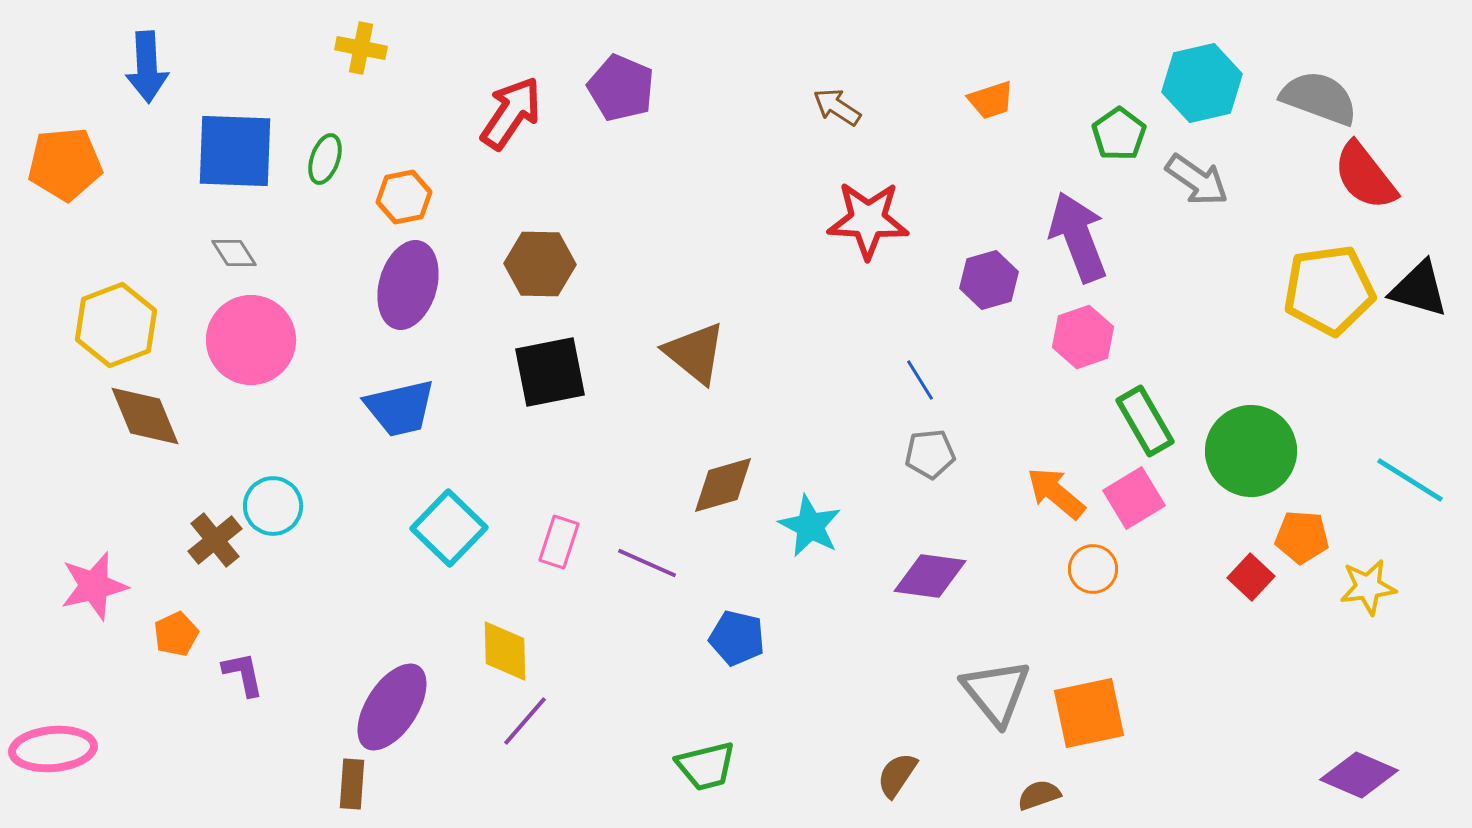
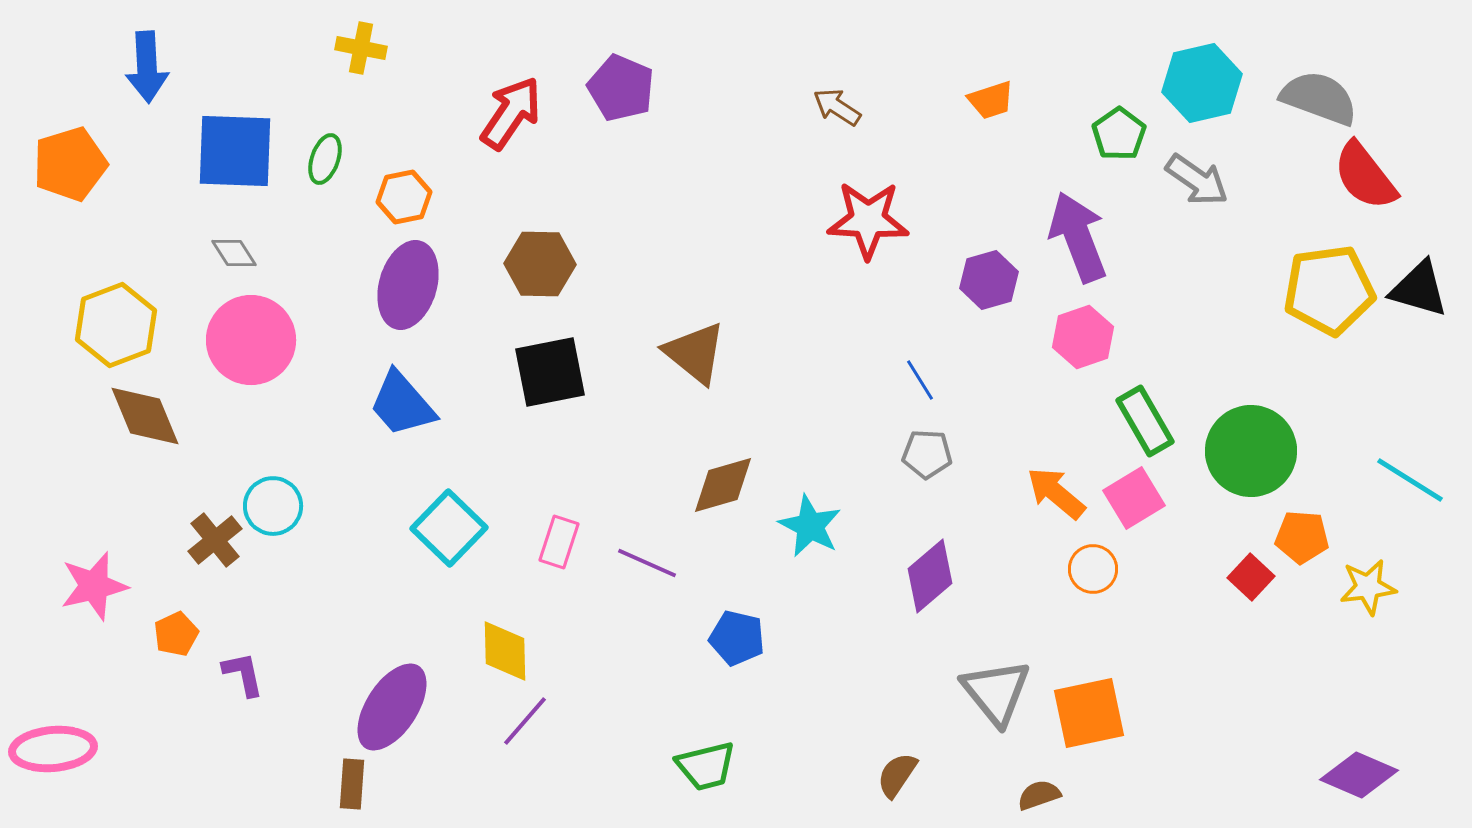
orange pentagon at (65, 164): moved 5 px right; rotated 12 degrees counterclockwise
blue trapezoid at (400, 408): moved 2 px right, 4 px up; rotated 62 degrees clockwise
gray pentagon at (930, 454): moved 3 px left; rotated 9 degrees clockwise
purple diamond at (930, 576): rotated 48 degrees counterclockwise
